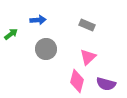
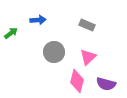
green arrow: moved 1 px up
gray circle: moved 8 px right, 3 px down
